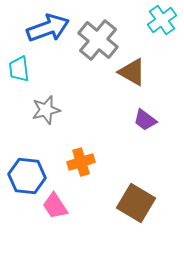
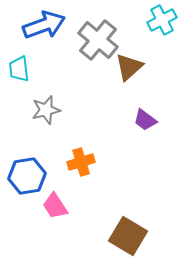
cyan cross: rotated 8 degrees clockwise
blue arrow: moved 4 px left, 3 px up
brown triangle: moved 3 px left, 5 px up; rotated 48 degrees clockwise
blue hexagon: rotated 15 degrees counterclockwise
brown square: moved 8 px left, 33 px down
